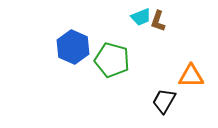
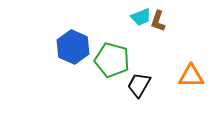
black trapezoid: moved 25 px left, 16 px up
